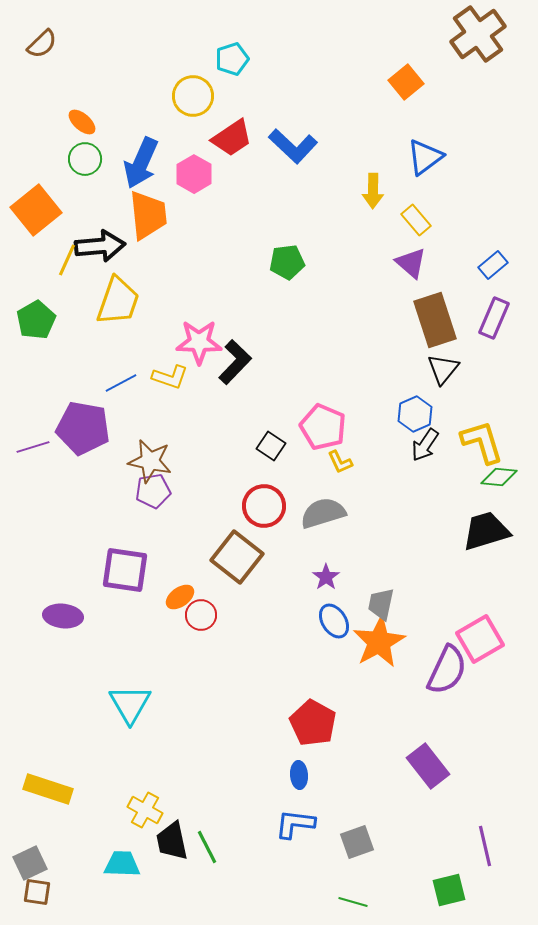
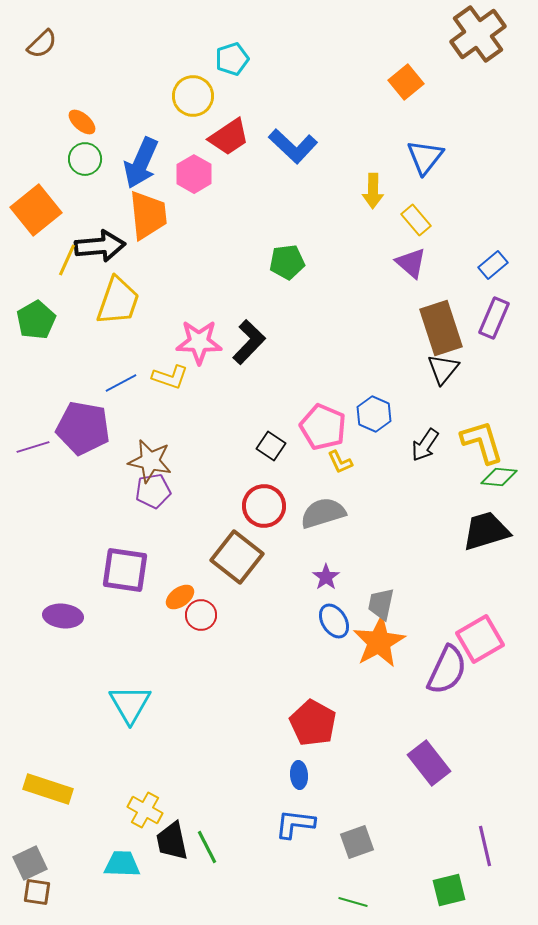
red trapezoid at (232, 138): moved 3 px left, 1 px up
blue triangle at (425, 157): rotated 15 degrees counterclockwise
brown rectangle at (435, 320): moved 6 px right, 8 px down
black L-shape at (235, 362): moved 14 px right, 20 px up
blue hexagon at (415, 414): moved 41 px left; rotated 12 degrees counterclockwise
purple rectangle at (428, 766): moved 1 px right, 3 px up
